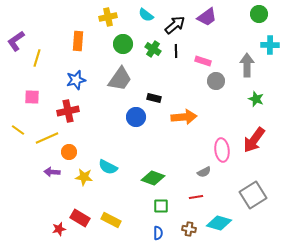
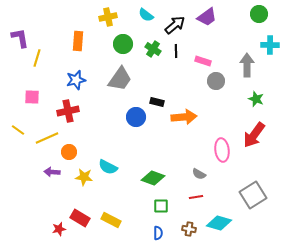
purple L-shape at (16, 41): moved 4 px right, 3 px up; rotated 115 degrees clockwise
black rectangle at (154, 98): moved 3 px right, 4 px down
red arrow at (254, 140): moved 5 px up
gray semicircle at (204, 172): moved 5 px left, 2 px down; rotated 56 degrees clockwise
